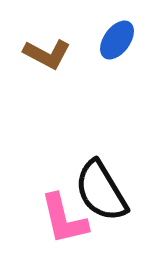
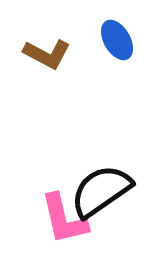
blue ellipse: rotated 66 degrees counterclockwise
black semicircle: rotated 86 degrees clockwise
